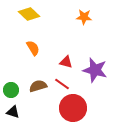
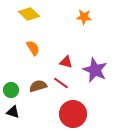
purple star: rotated 10 degrees clockwise
red line: moved 1 px left, 1 px up
red circle: moved 6 px down
